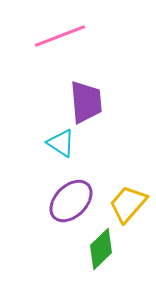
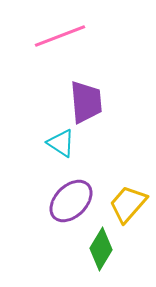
green diamond: rotated 15 degrees counterclockwise
